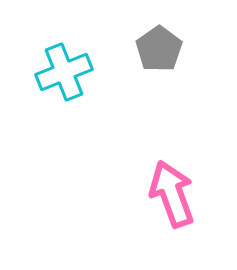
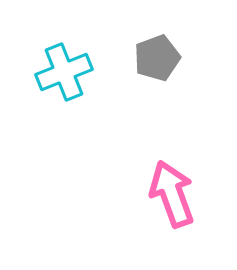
gray pentagon: moved 2 px left, 9 px down; rotated 15 degrees clockwise
